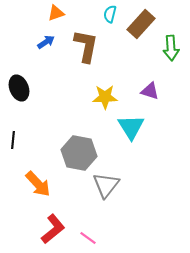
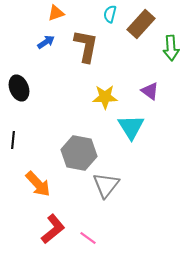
purple triangle: rotated 18 degrees clockwise
